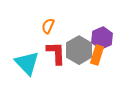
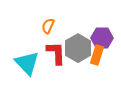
purple hexagon: rotated 25 degrees clockwise
gray hexagon: moved 1 px left, 2 px up
